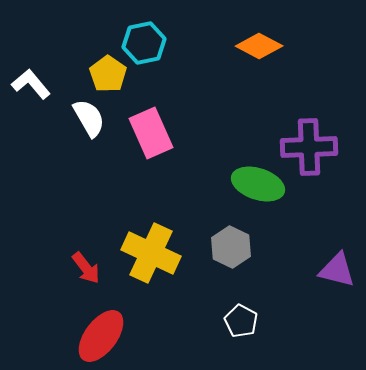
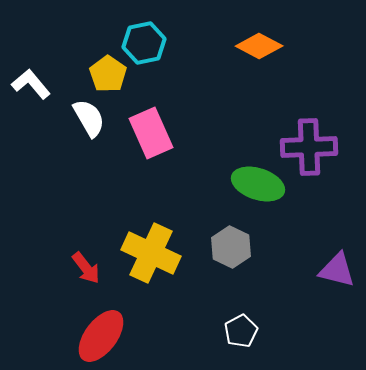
white pentagon: moved 10 px down; rotated 16 degrees clockwise
